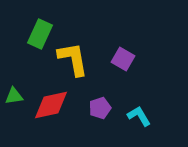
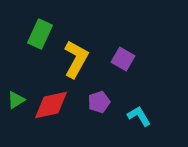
yellow L-shape: moved 3 px right; rotated 39 degrees clockwise
green triangle: moved 2 px right, 4 px down; rotated 24 degrees counterclockwise
purple pentagon: moved 1 px left, 6 px up
